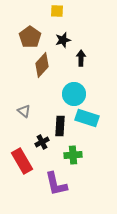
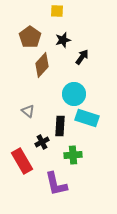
black arrow: moved 1 px right, 1 px up; rotated 35 degrees clockwise
gray triangle: moved 4 px right
